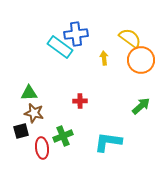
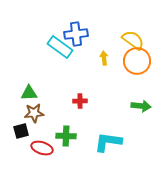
yellow semicircle: moved 3 px right, 2 px down
orange circle: moved 4 px left, 1 px down
green arrow: rotated 48 degrees clockwise
brown star: rotated 18 degrees counterclockwise
green cross: moved 3 px right; rotated 24 degrees clockwise
red ellipse: rotated 65 degrees counterclockwise
